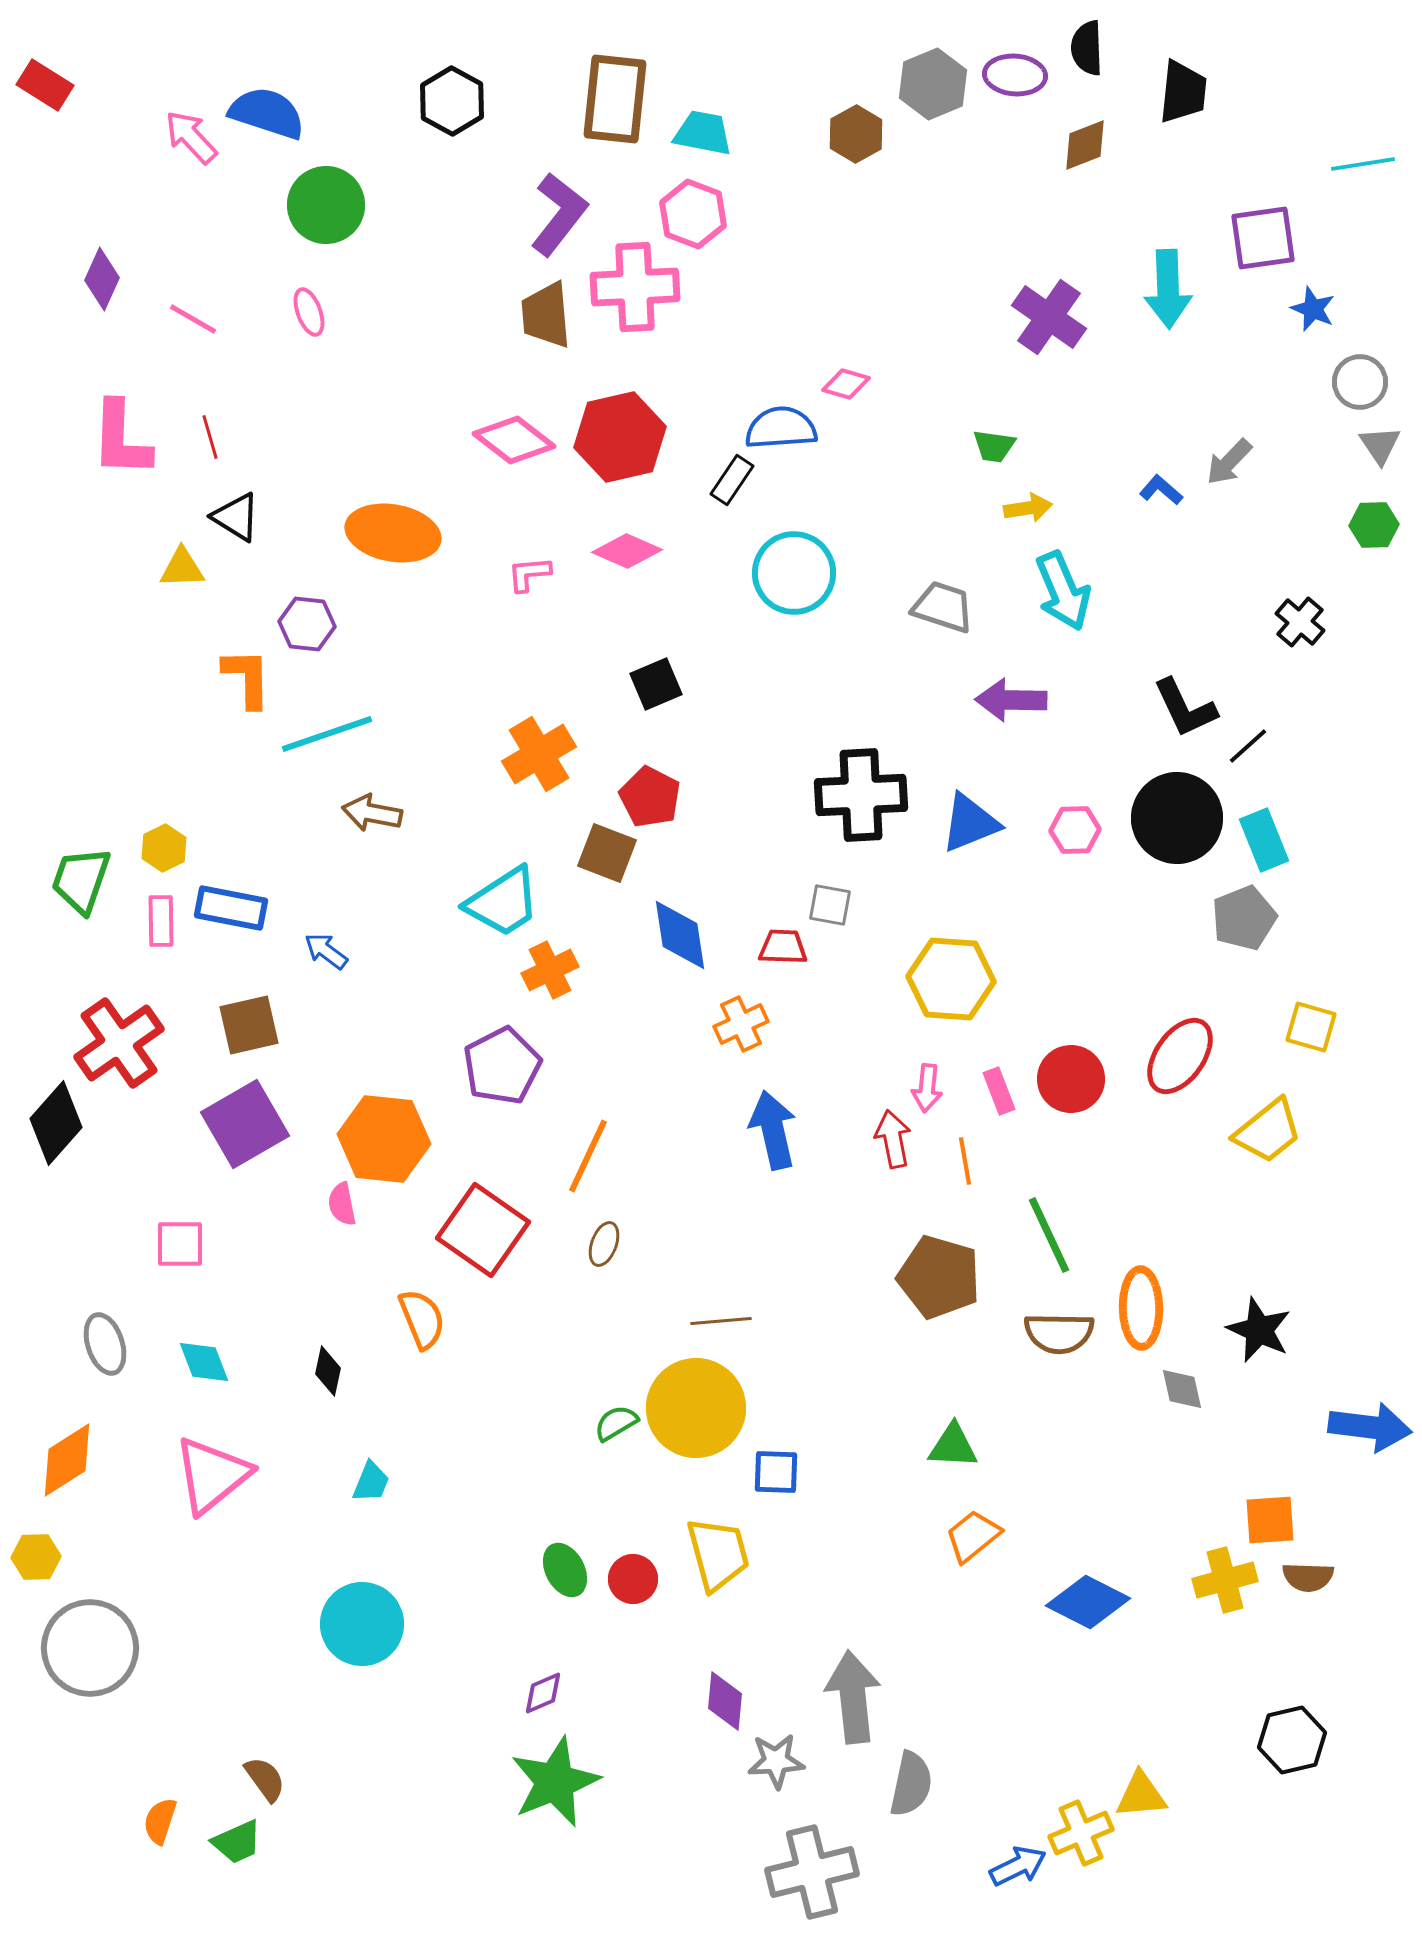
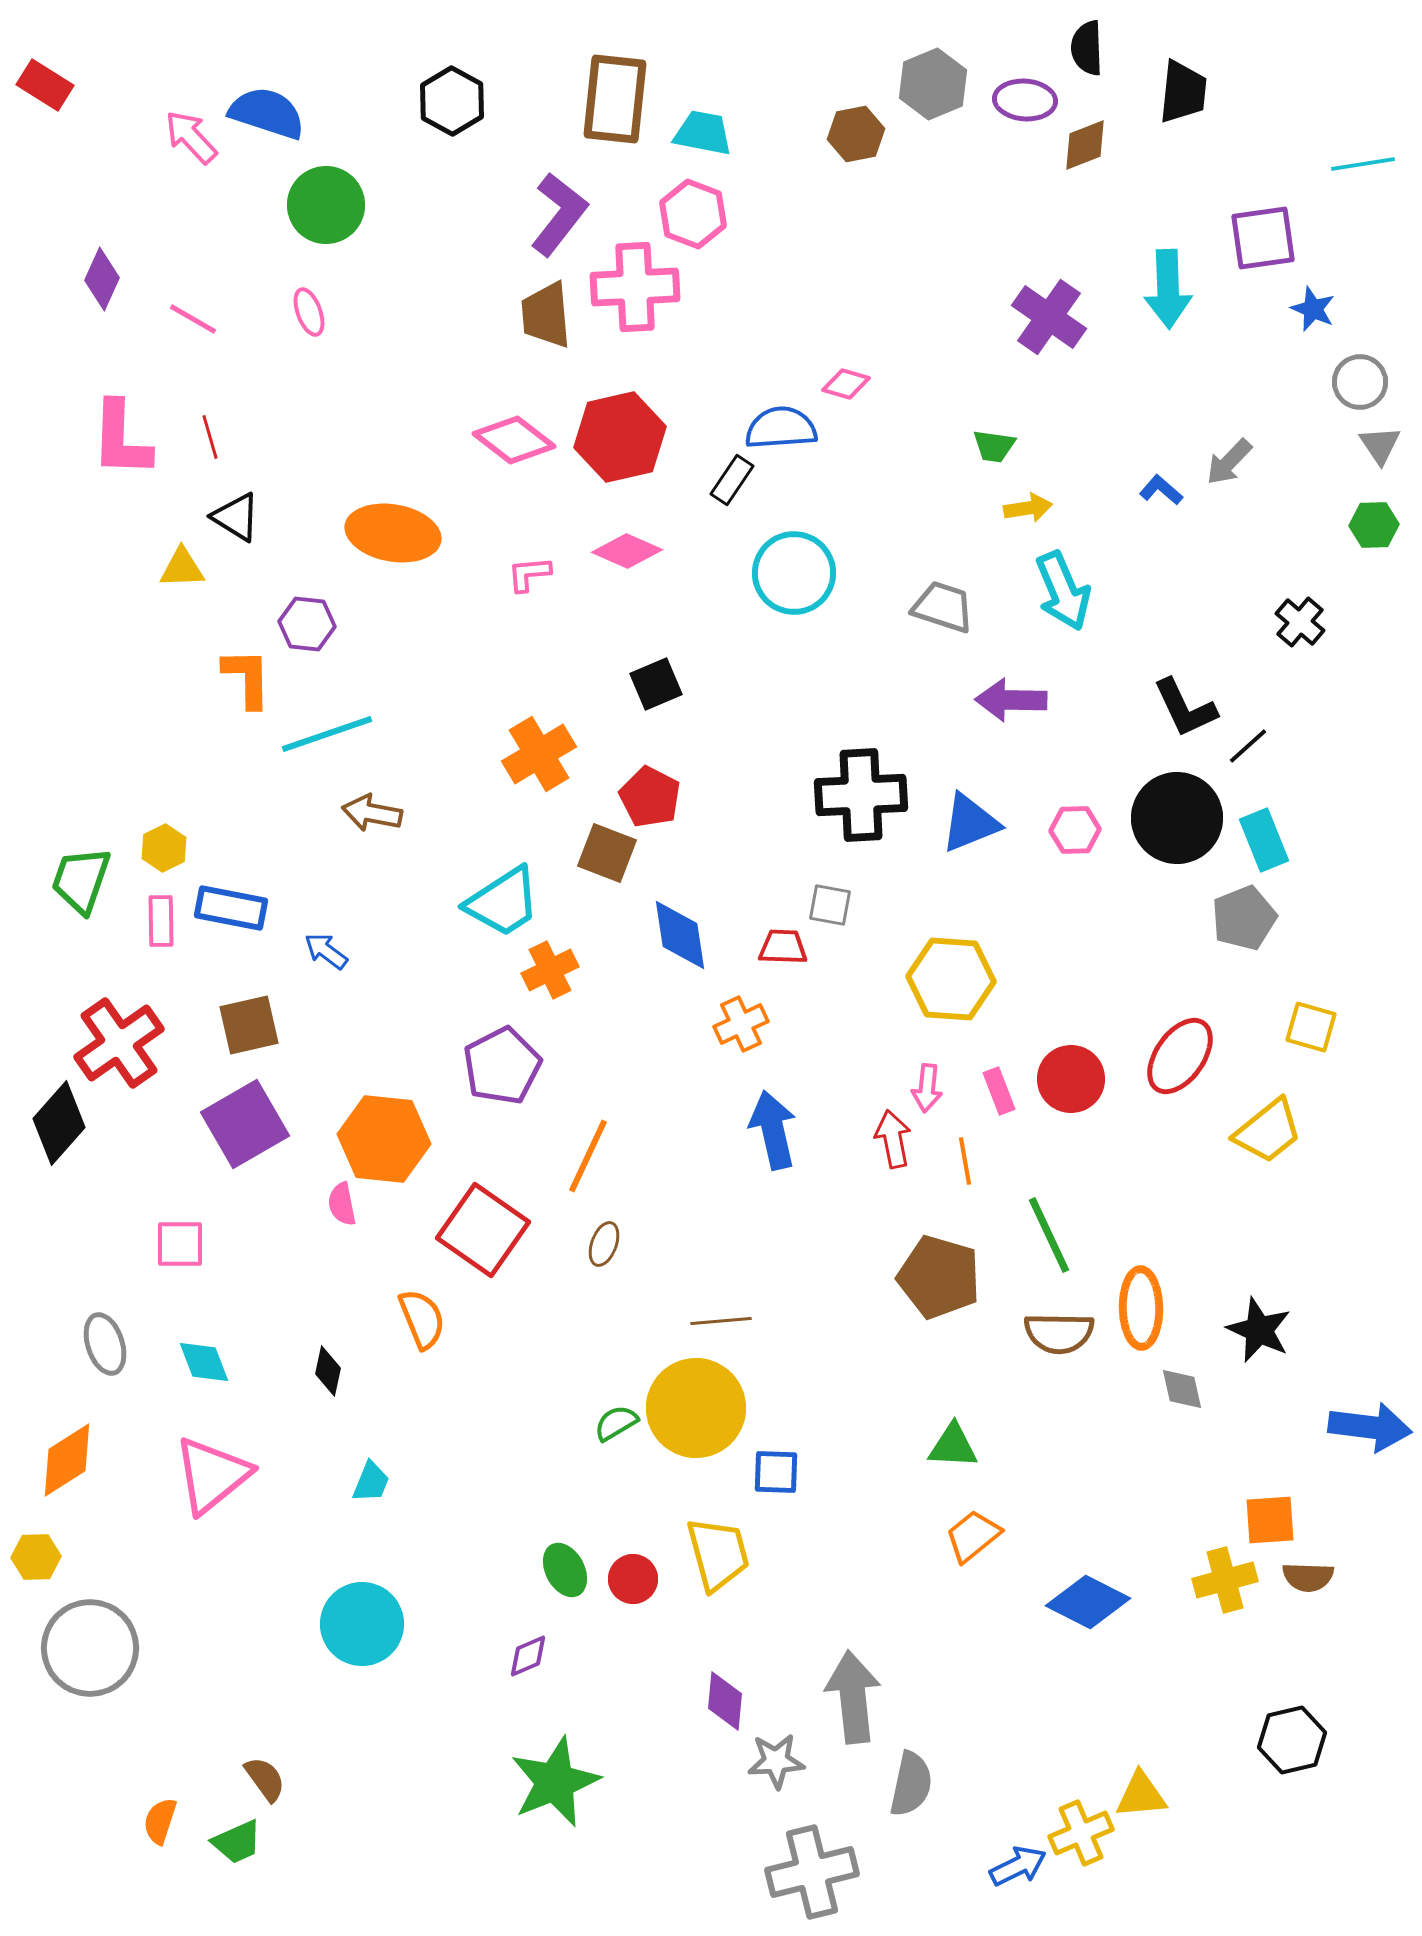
purple ellipse at (1015, 75): moved 10 px right, 25 px down
brown hexagon at (856, 134): rotated 18 degrees clockwise
black diamond at (56, 1123): moved 3 px right
purple diamond at (543, 1693): moved 15 px left, 37 px up
